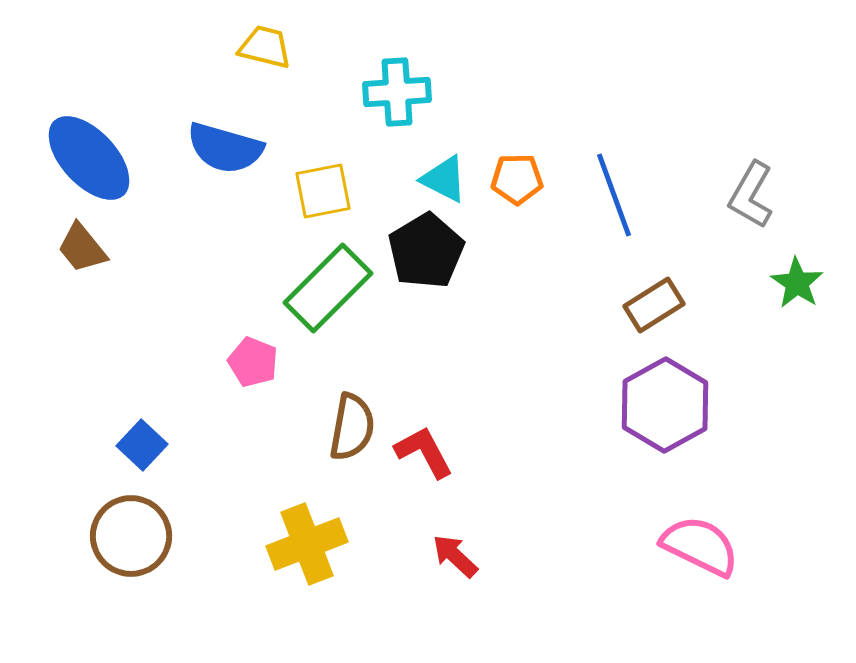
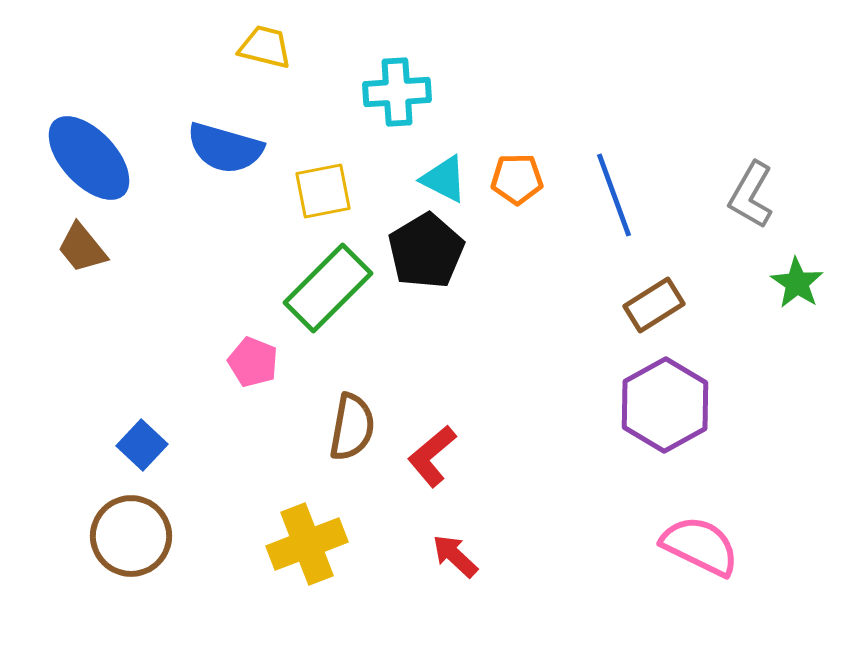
red L-shape: moved 8 px right, 4 px down; rotated 102 degrees counterclockwise
